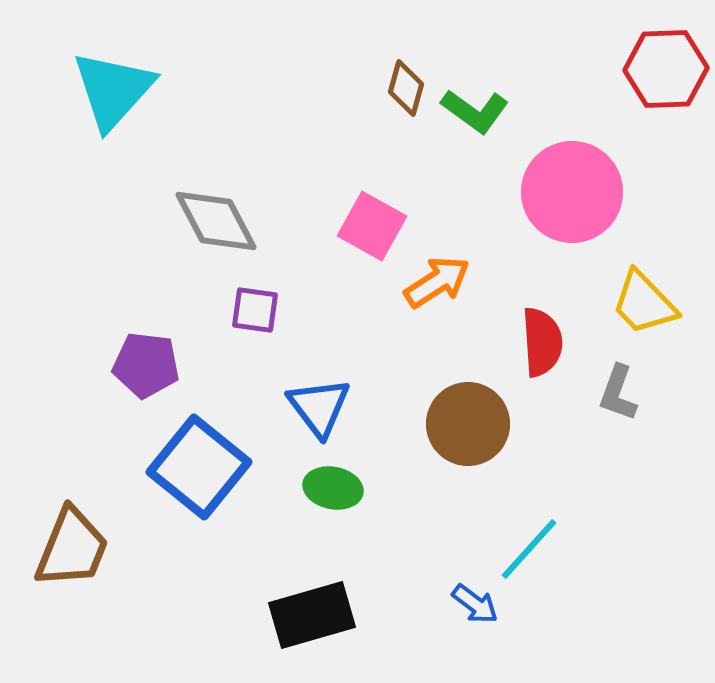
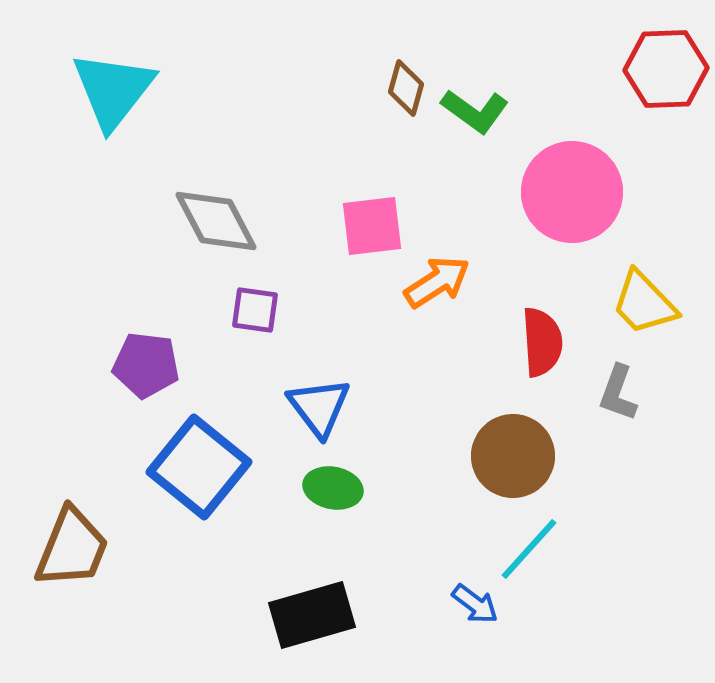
cyan triangle: rotated 4 degrees counterclockwise
pink square: rotated 36 degrees counterclockwise
brown circle: moved 45 px right, 32 px down
